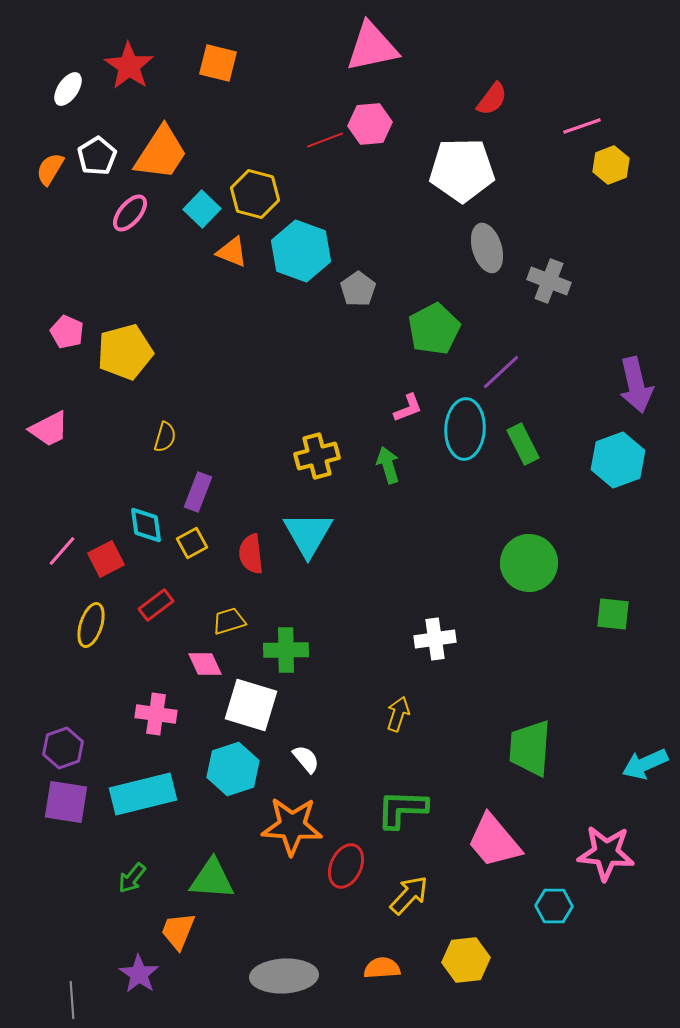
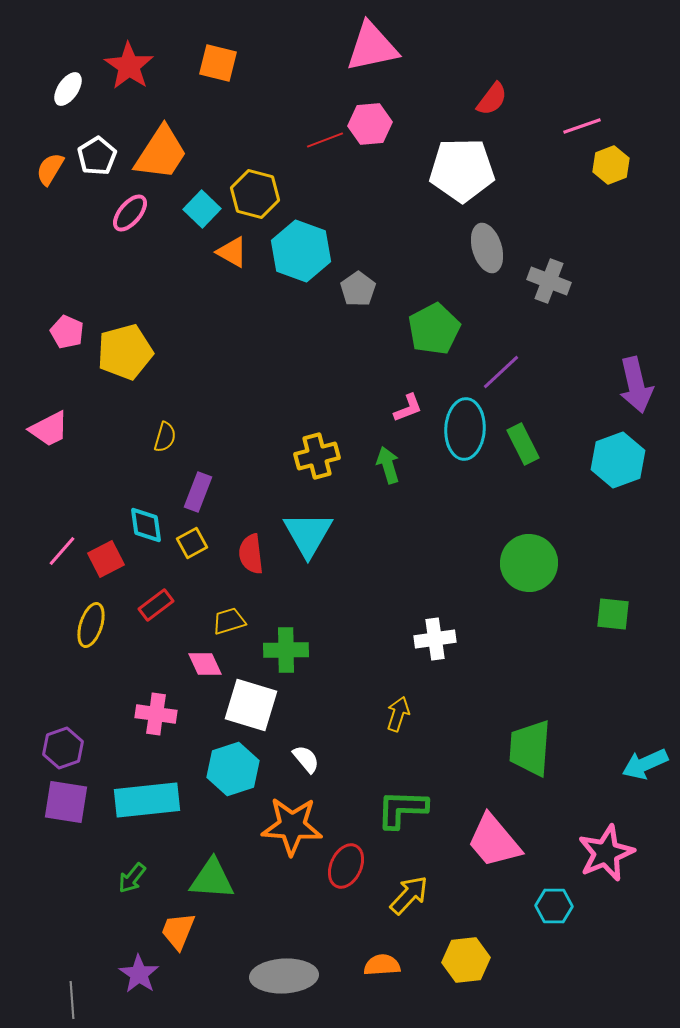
orange triangle at (232, 252): rotated 8 degrees clockwise
cyan rectangle at (143, 794): moved 4 px right, 6 px down; rotated 8 degrees clockwise
pink star at (606, 853): rotated 28 degrees counterclockwise
orange semicircle at (382, 968): moved 3 px up
